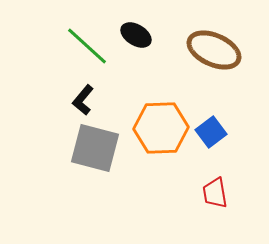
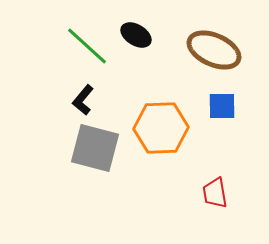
blue square: moved 11 px right, 26 px up; rotated 36 degrees clockwise
